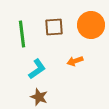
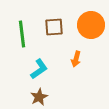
orange arrow: moved 1 px right, 2 px up; rotated 56 degrees counterclockwise
cyan L-shape: moved 2 px right
brown star: rotated 24 degrees clockwise
